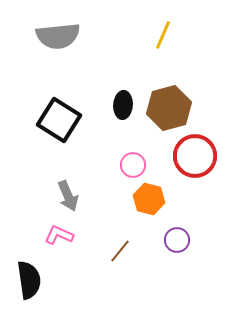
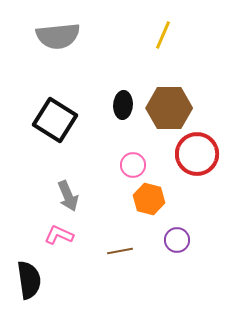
brown hexagon: rotated 15 degrees clockwise
black square: moved 4 px left
red circle: moved 2 px right, 2 px up
brown line: rotated 40 degrees clockwise
